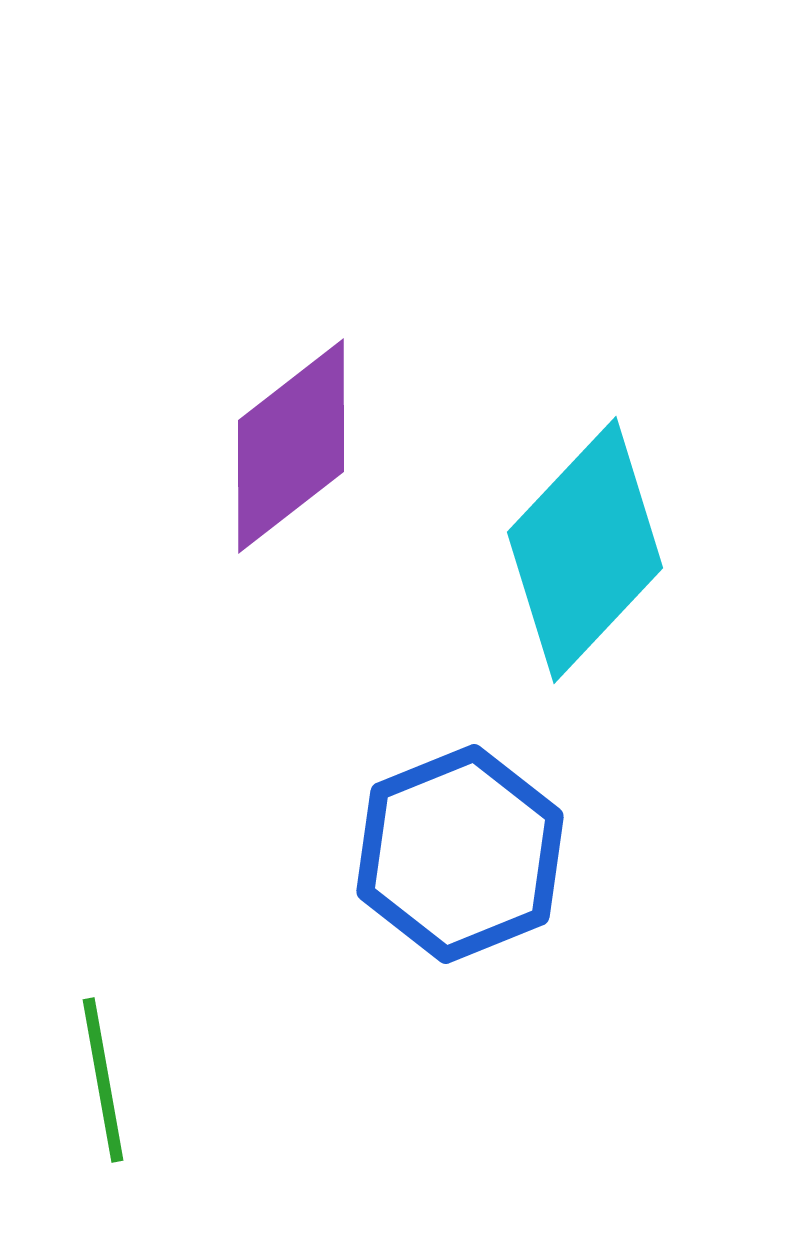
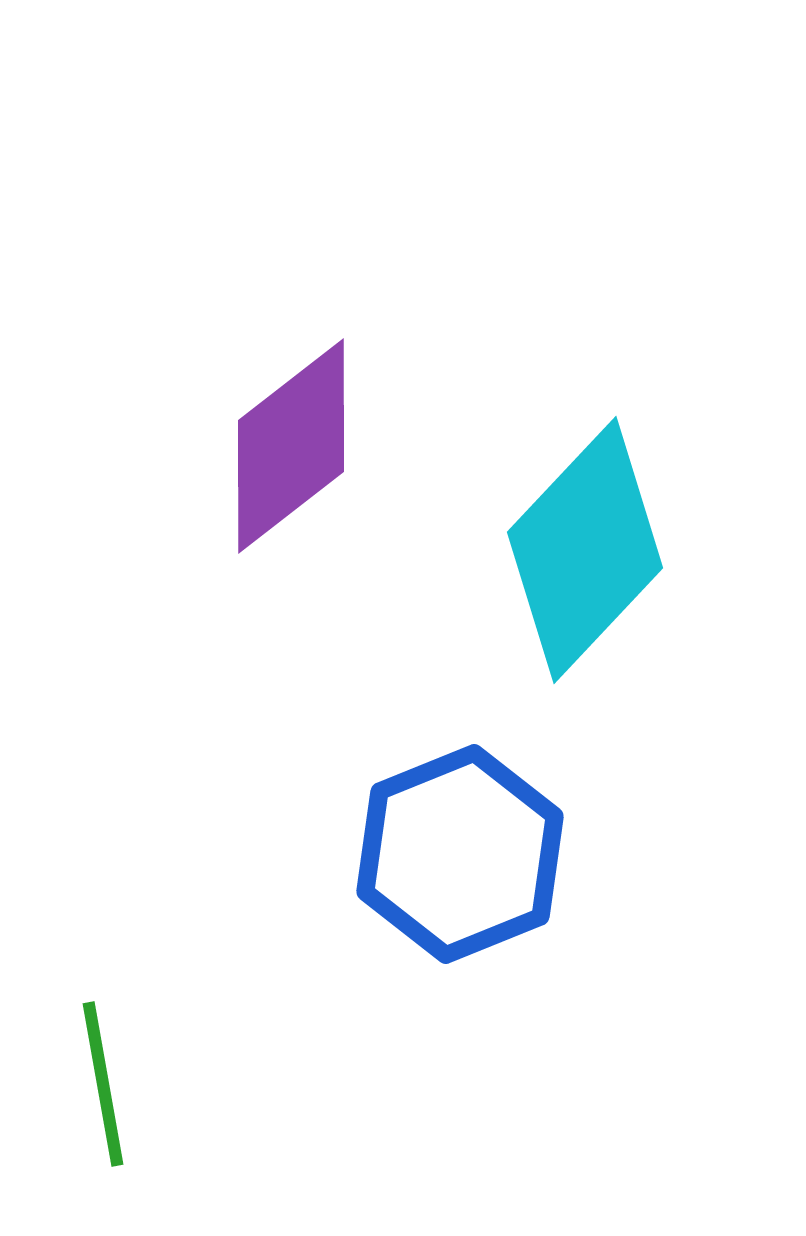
green line: moved 4 px down
